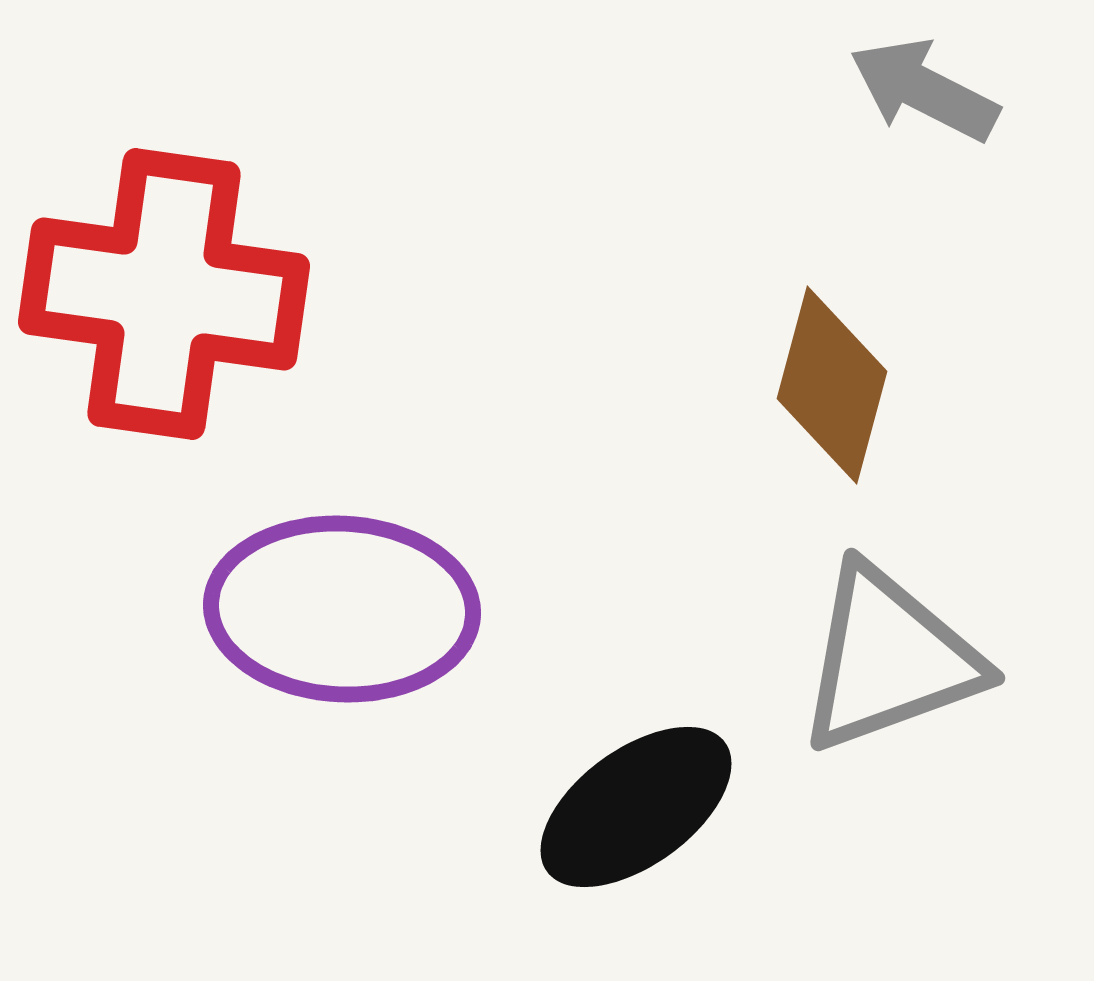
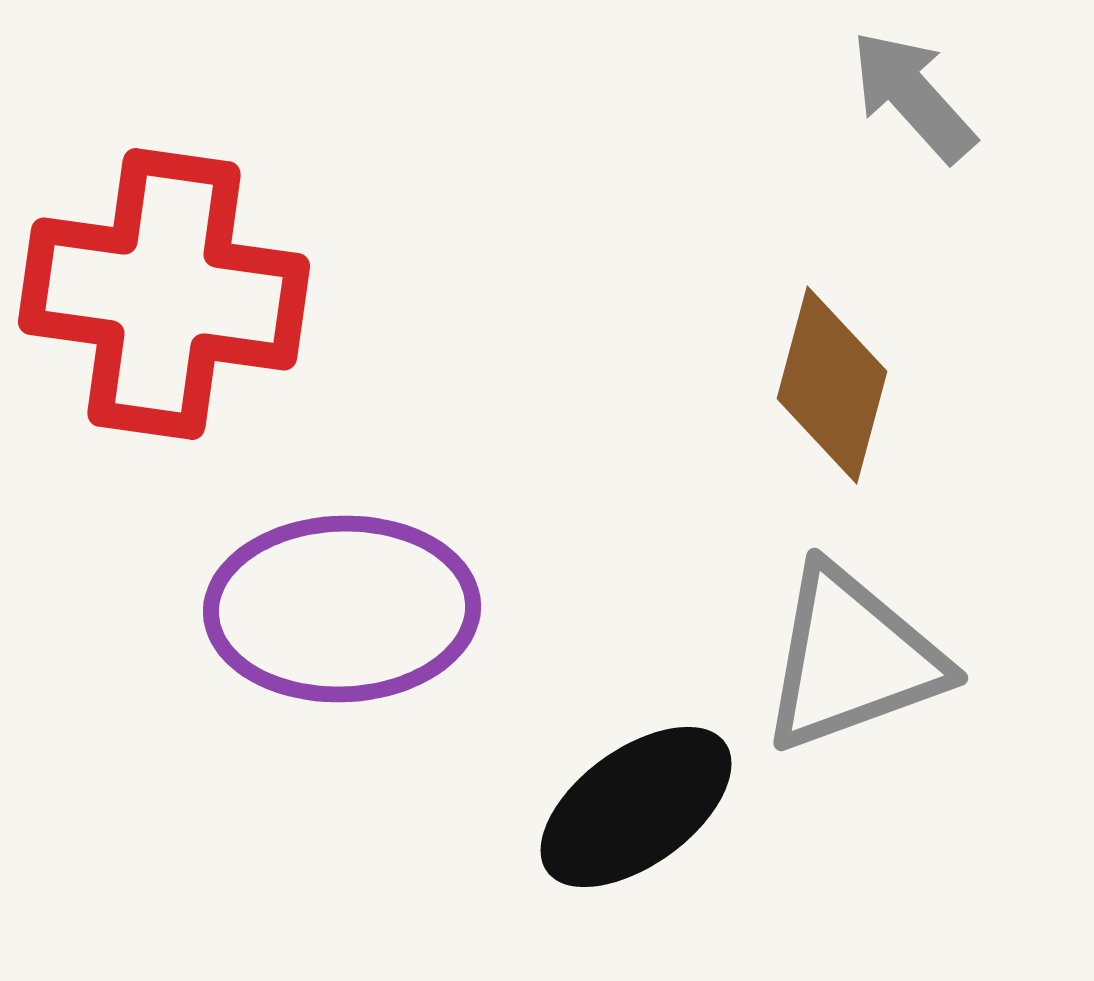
gray arrow: moved 11 px left, 6 px down; rotated 21 degrees clockwise
purple ellipse: rotated 5 degrees counterclockwise
gray triangle: moved 37 px left
